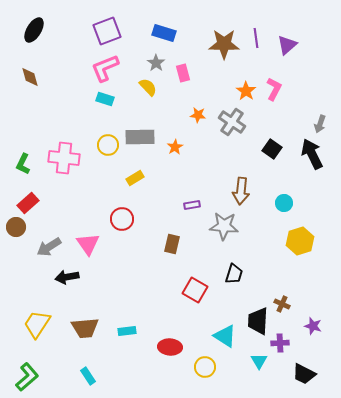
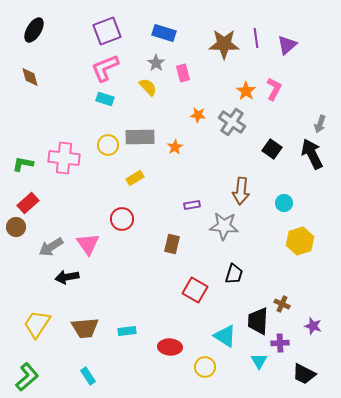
green L-shape at (23, 164): rotated 75 degrees clockwise
gray arrow at (49, 247): moved 2 px right
